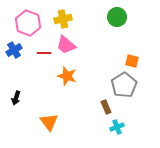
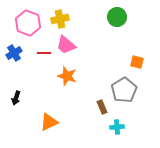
yellow cross: moved 3 px left
blue cross: moved 3 px down
orange square: moved 5 px right, 1 px down
gray pentagon: moved 5 px down
brown rectangle: moved 4 px left
orange triangle: rotated 42 degrees clockwise
cyan cross: rotated 16 degrees clockwise
